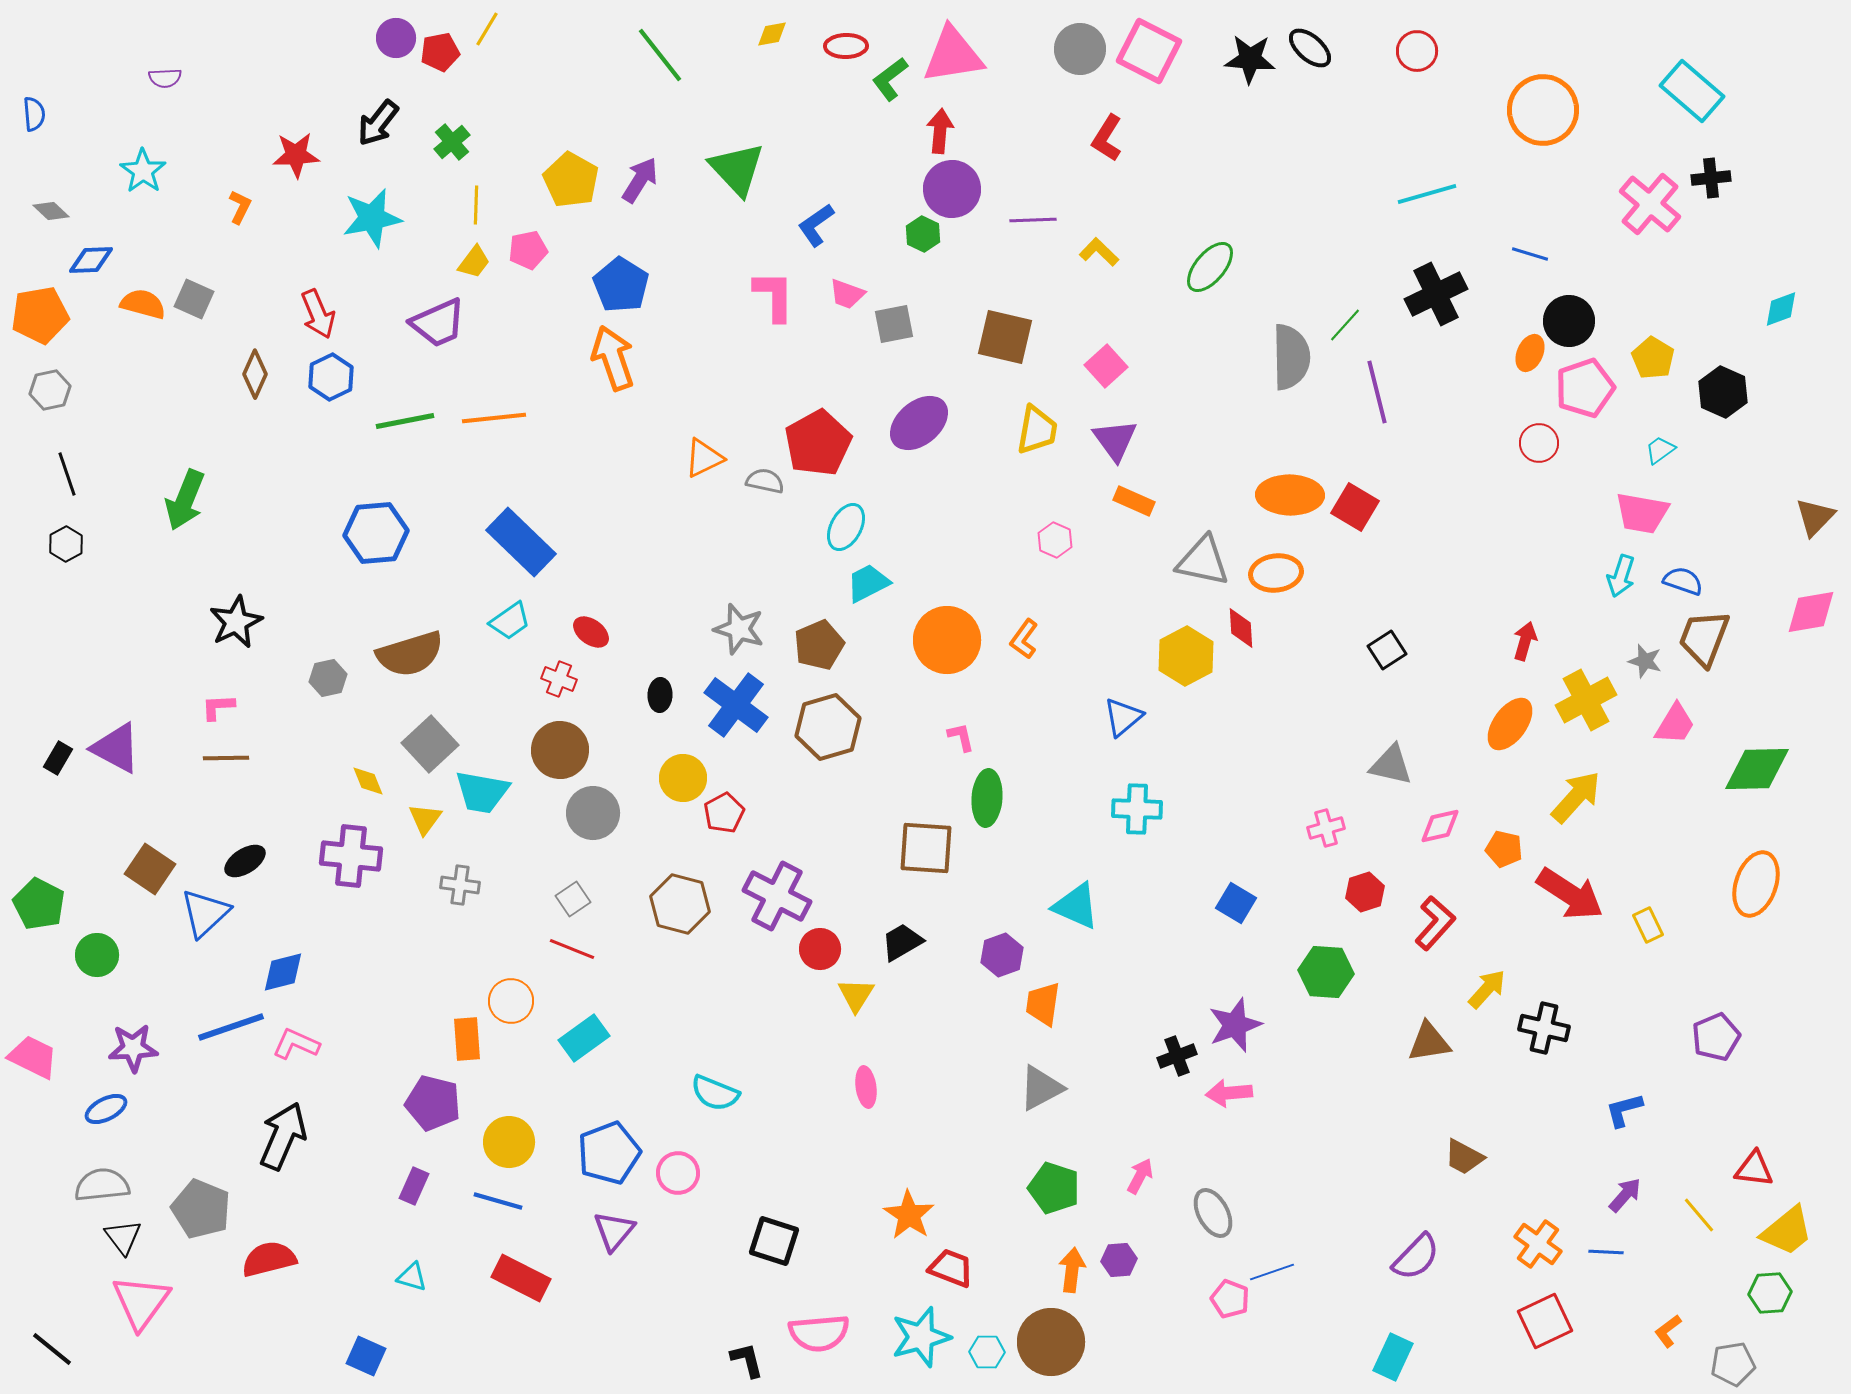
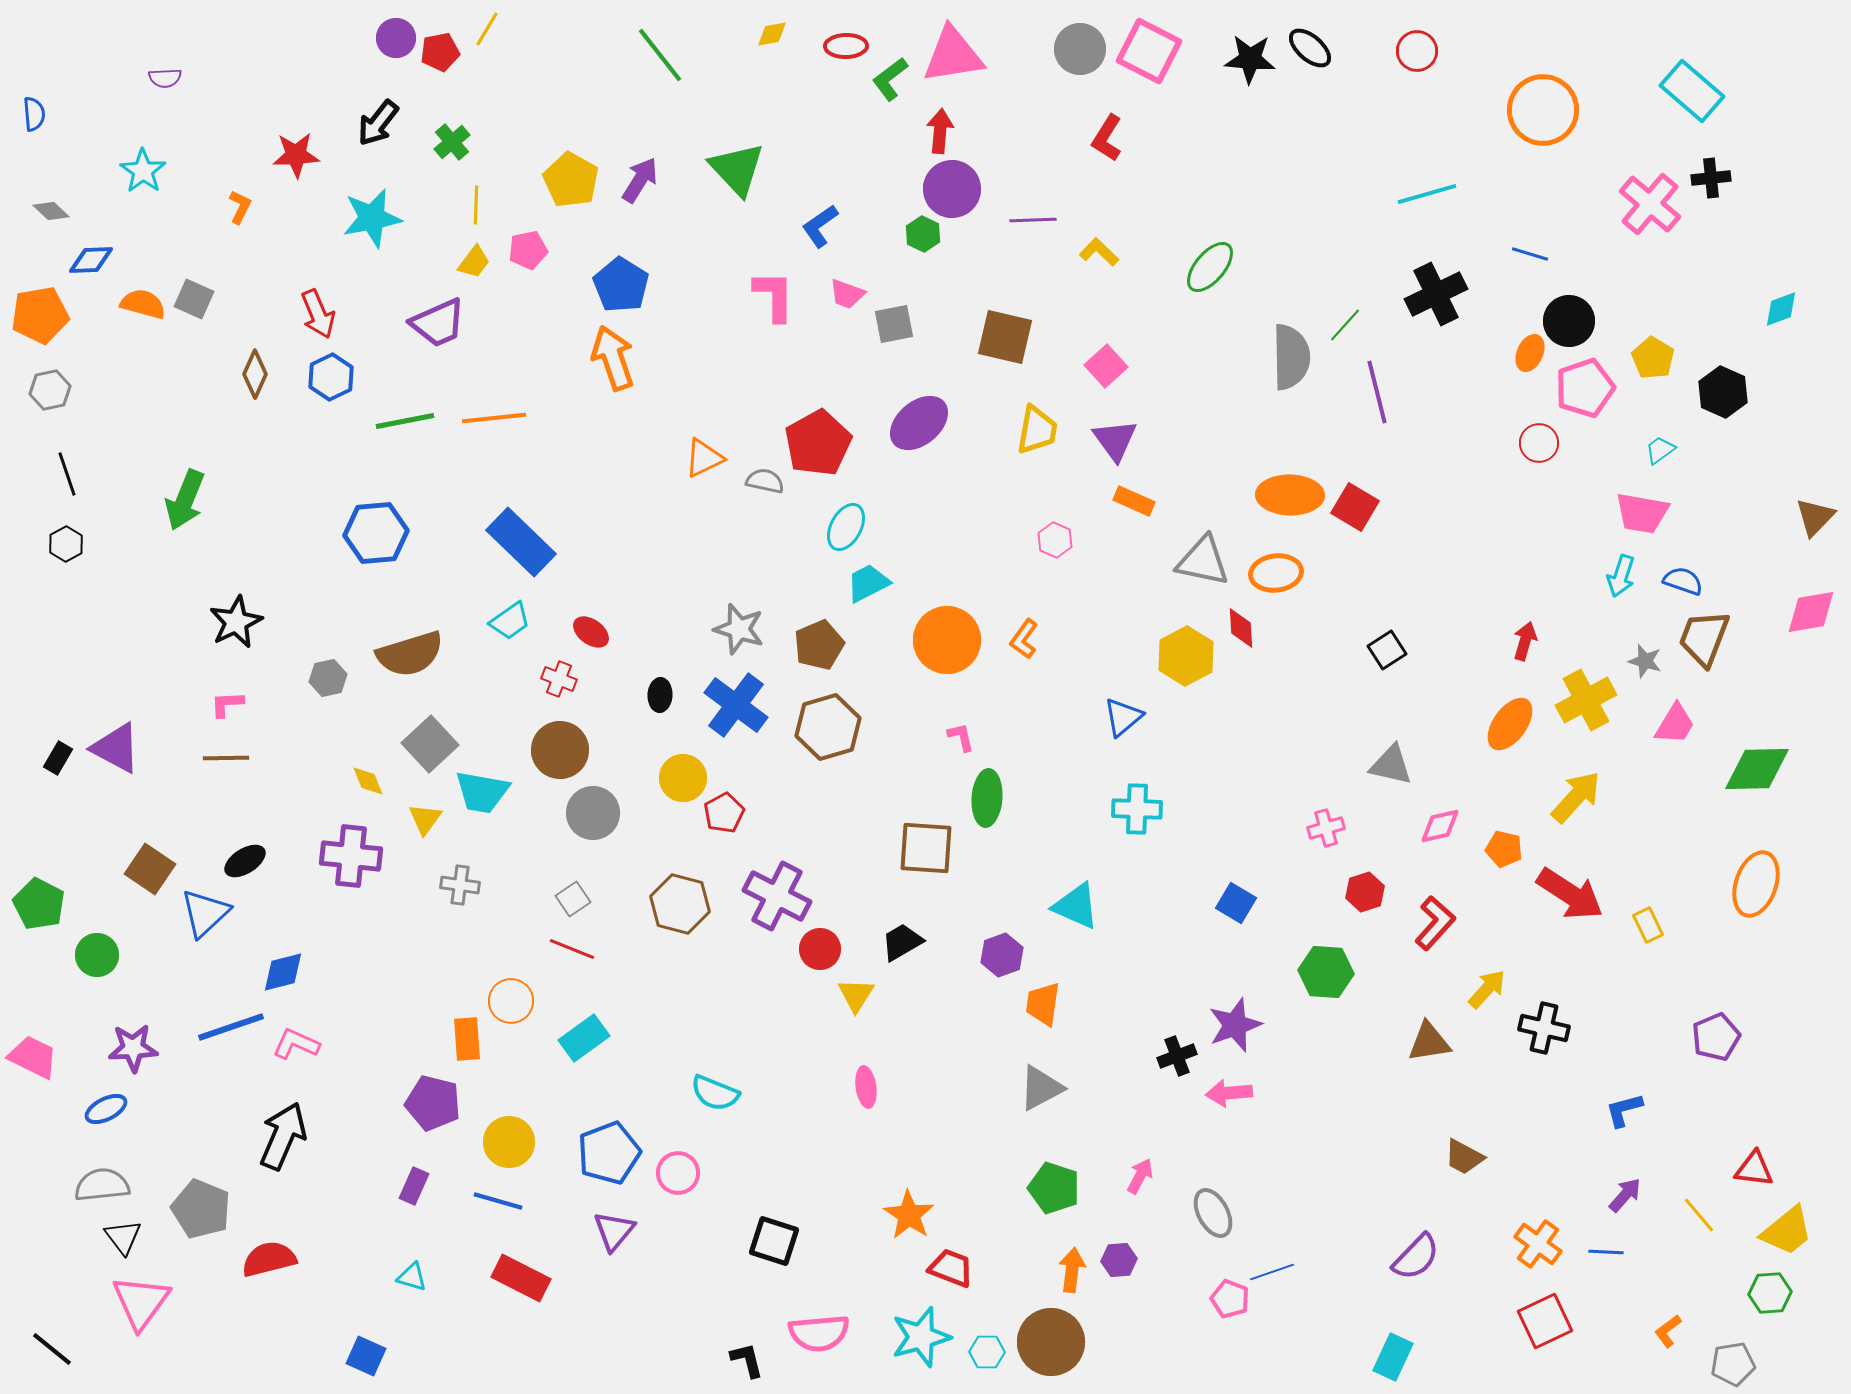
blue L-shape at (816, 225): moved 4 px right, 1 px down
pink L-shape at (218, 707): moved 9 px right, 3 px up
